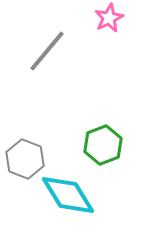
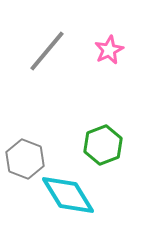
pink star: moved 32 px down
